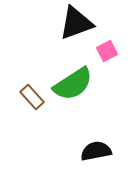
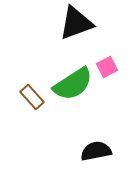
pink square: moved 16 px down
